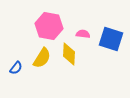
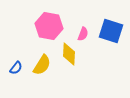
pink semicircle: rotated 104 degrees clockwise
blue square: moved 8 px up
yellow semicircle: moved 7 px down
